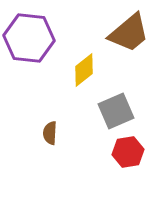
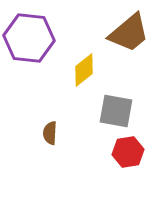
gray square: rotated 33 degrees clockwise
